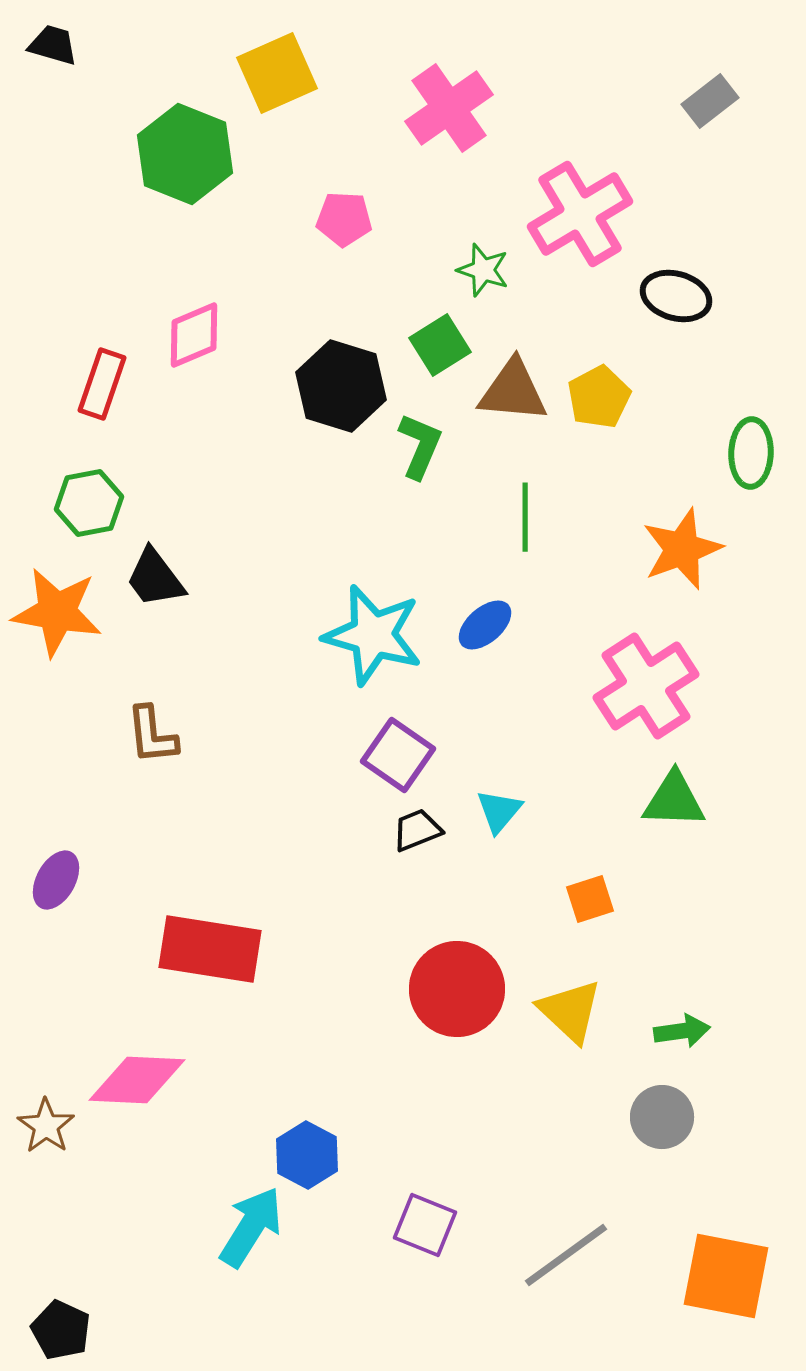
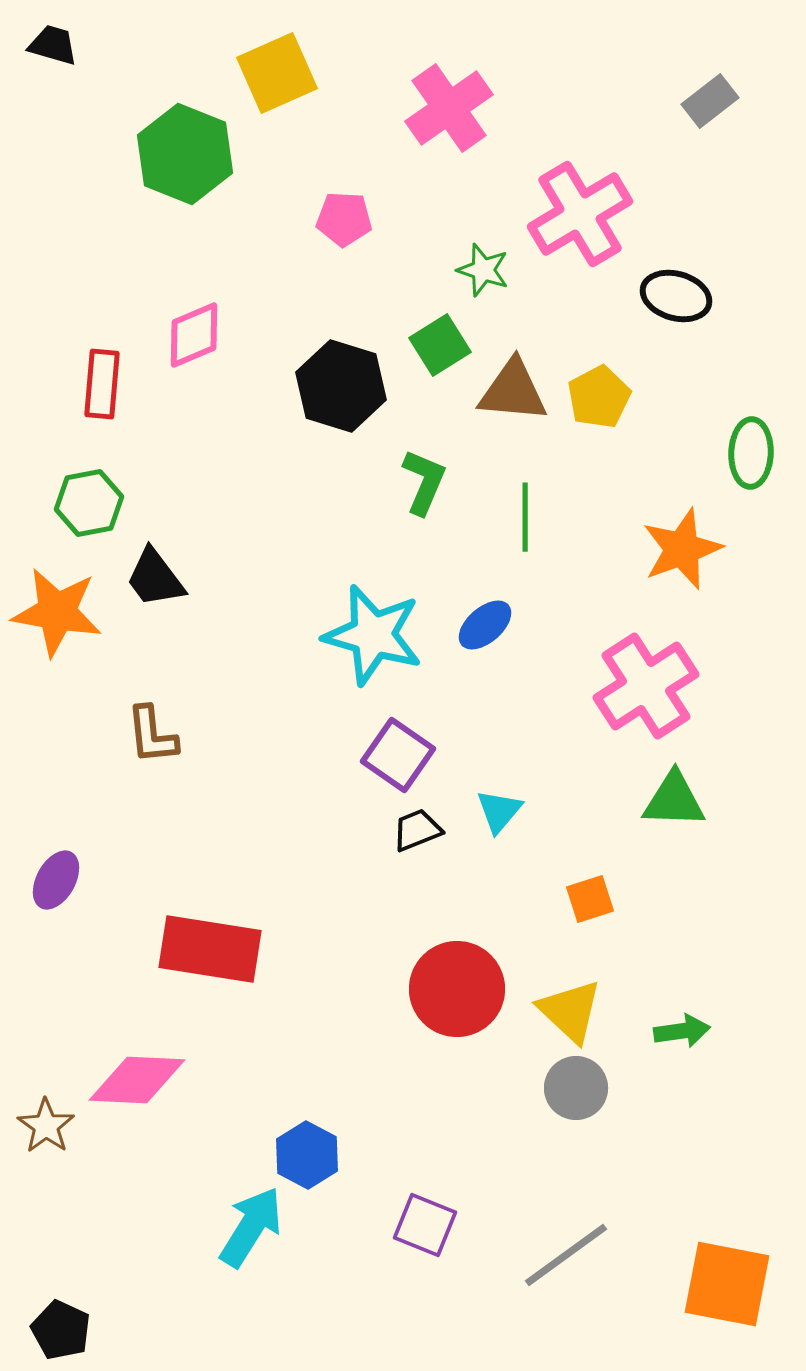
red rectangle at (102, 384): rotated 14 degrees counterclockwise
green L-shape at (420, 446): moved 4 px right, 36 px down
gray circle at (662, 1117): moved 86 px left, 29 px up
orange square at (726, 1276): moved 1 px right, 8 px down
